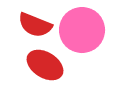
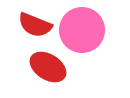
red ellipse: moved 3 px right, 2 px down
